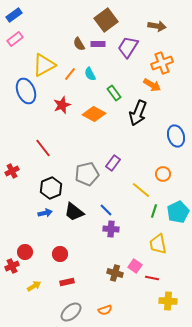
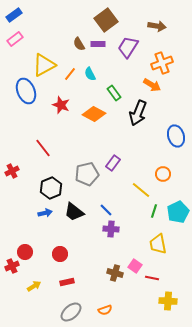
red star at (62, 105): moved 1 px left; rotated 30 degrees counterclockwise
